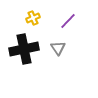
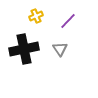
yellow cross: moved 3 px right, 2 px up
gray triangle: moved 2 px right, 1 px down
